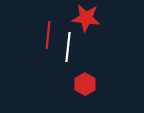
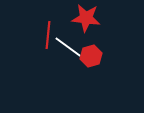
white line: rotated 60 degrees counterclockwise
red hexagon: moved 6 px right, 28 px up; rotated 15 degrees clockwise
